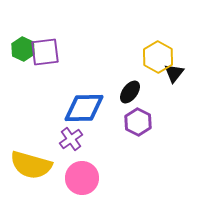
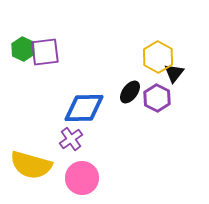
purple hexagon: moved 19 px right, 24 px up
